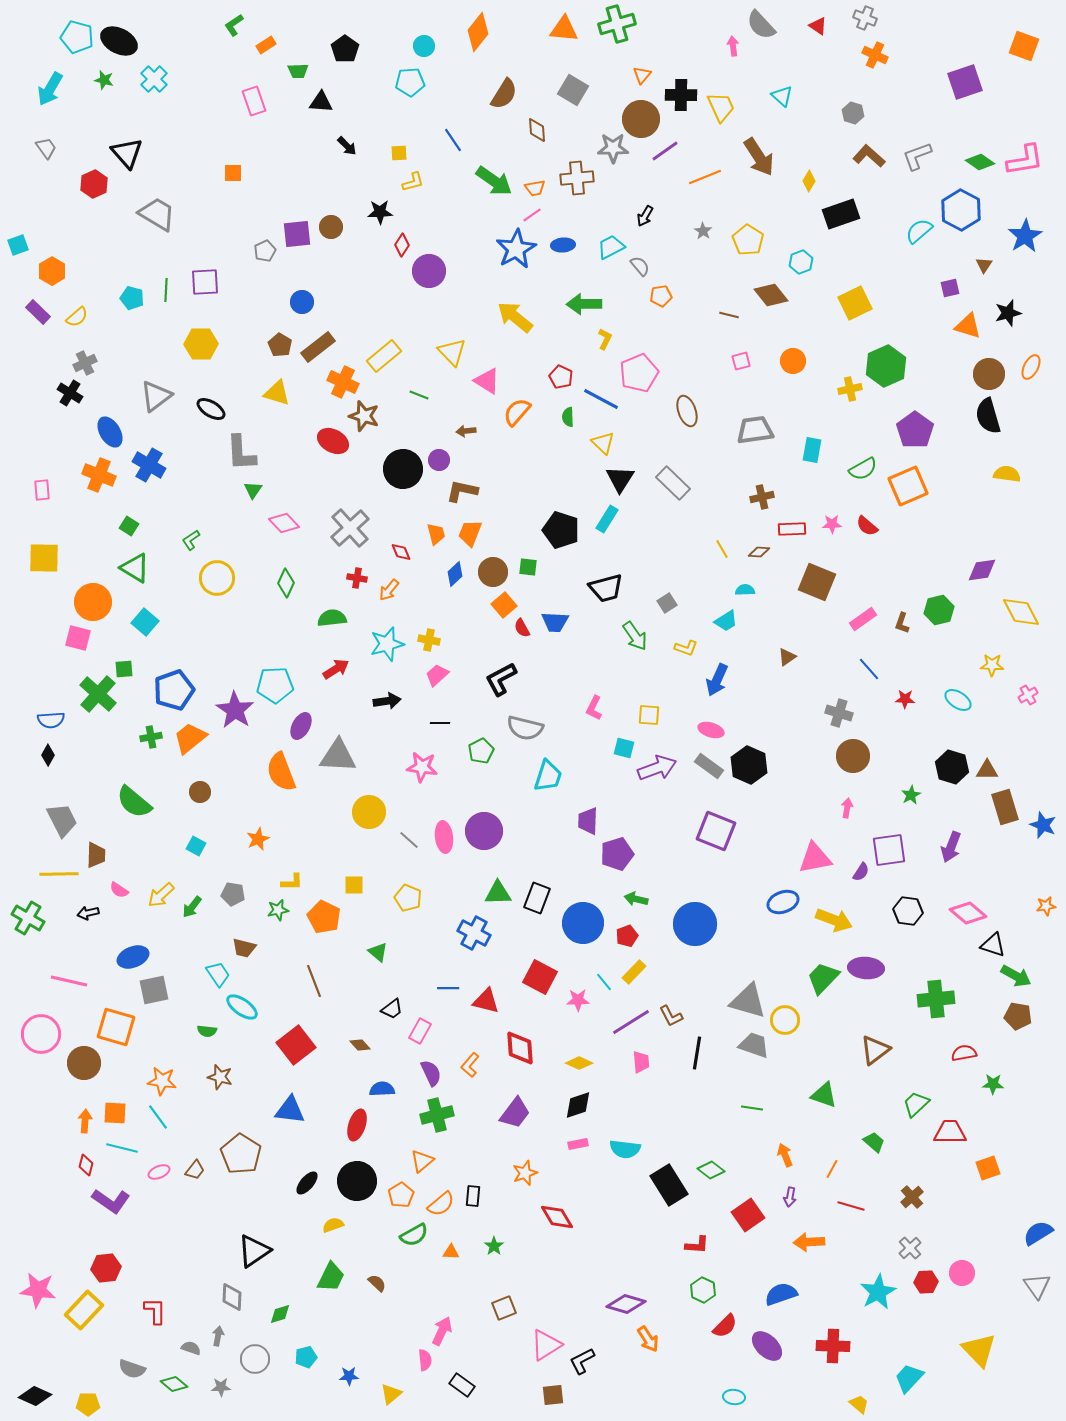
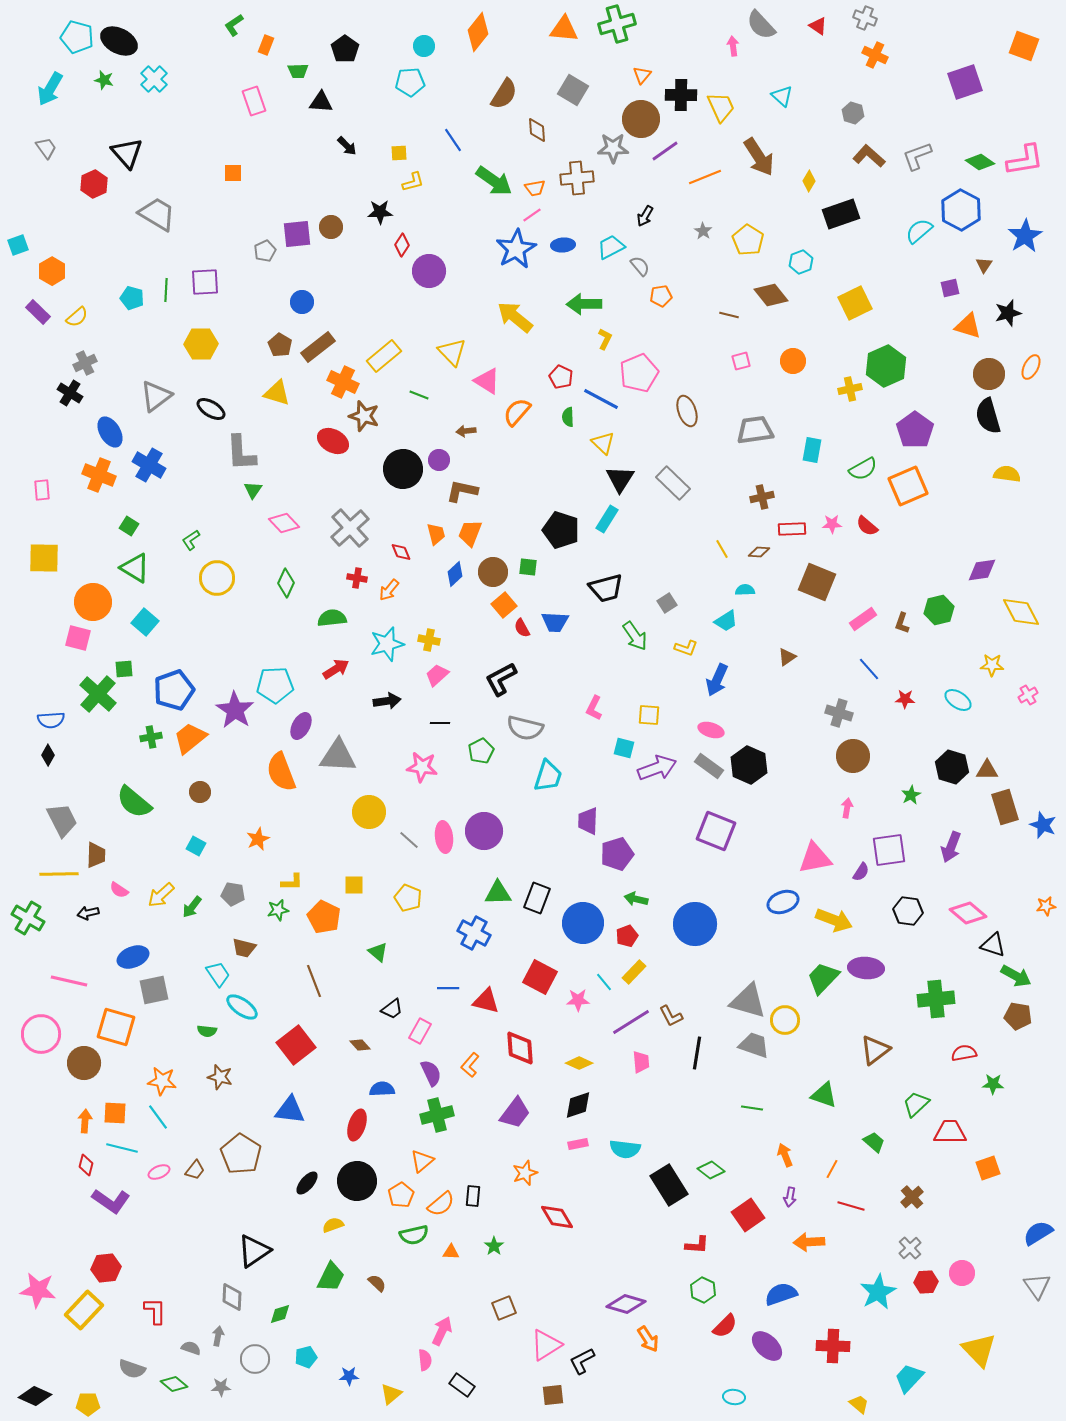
orange rectangle at (266, 45): rotated 36 degrees counterclockwise
green semicircle at (414, 1235): rotated 16 degrees clockwise
